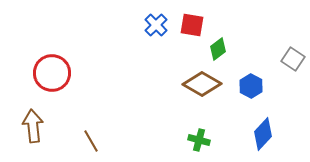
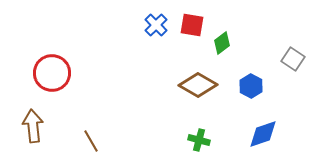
green diamond: moved 4 px right, 6 px up
brown diamond: moved 4 px left, 1 px down
blue diamond: rotated 28 degrees clockwise
